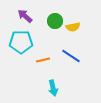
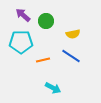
purple arrow: moved 2 px left, 1 px up
green circle: moved 9 px left
yellow semicircle: moved 7 px down
cyan arrow: rotated 49 degrees counterclockwise
